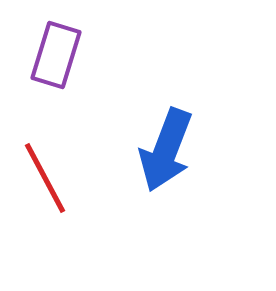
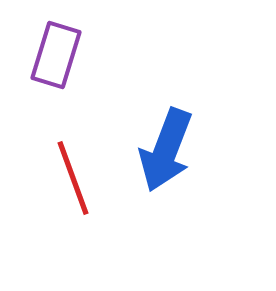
red line: moved 28 px right; rotated 8 degrees clockwise
